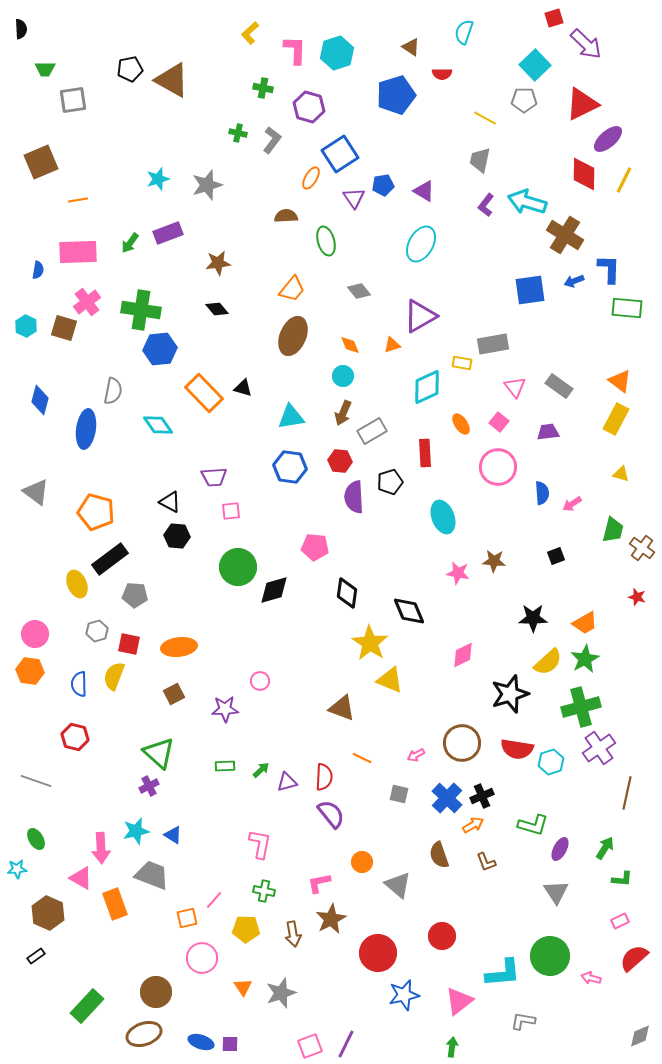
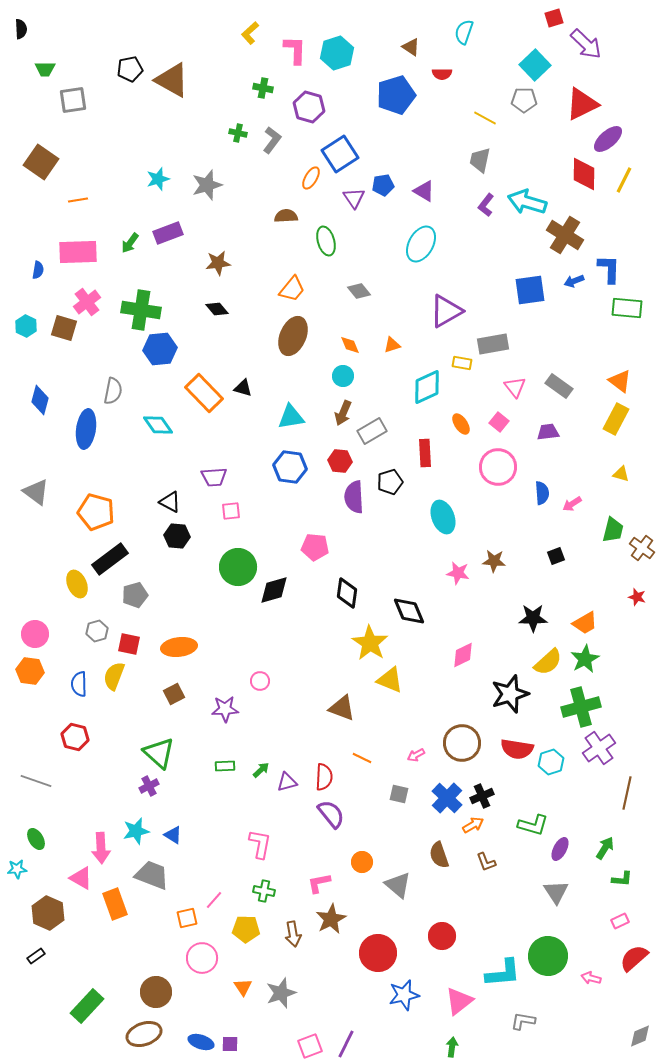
brown square at (41, 162): rotated 32 degrees counterclockwise
purple triangle at (420, 316): moved 26 px right, 5 px up
gray pentagon at (135, 595): rotated 20 degrees counterclockwise
green circle at (550, 956): moved 2 px left
